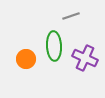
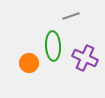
green ellipse: moved 1 px left
orange circle: moved 3 px right, 4 px down
